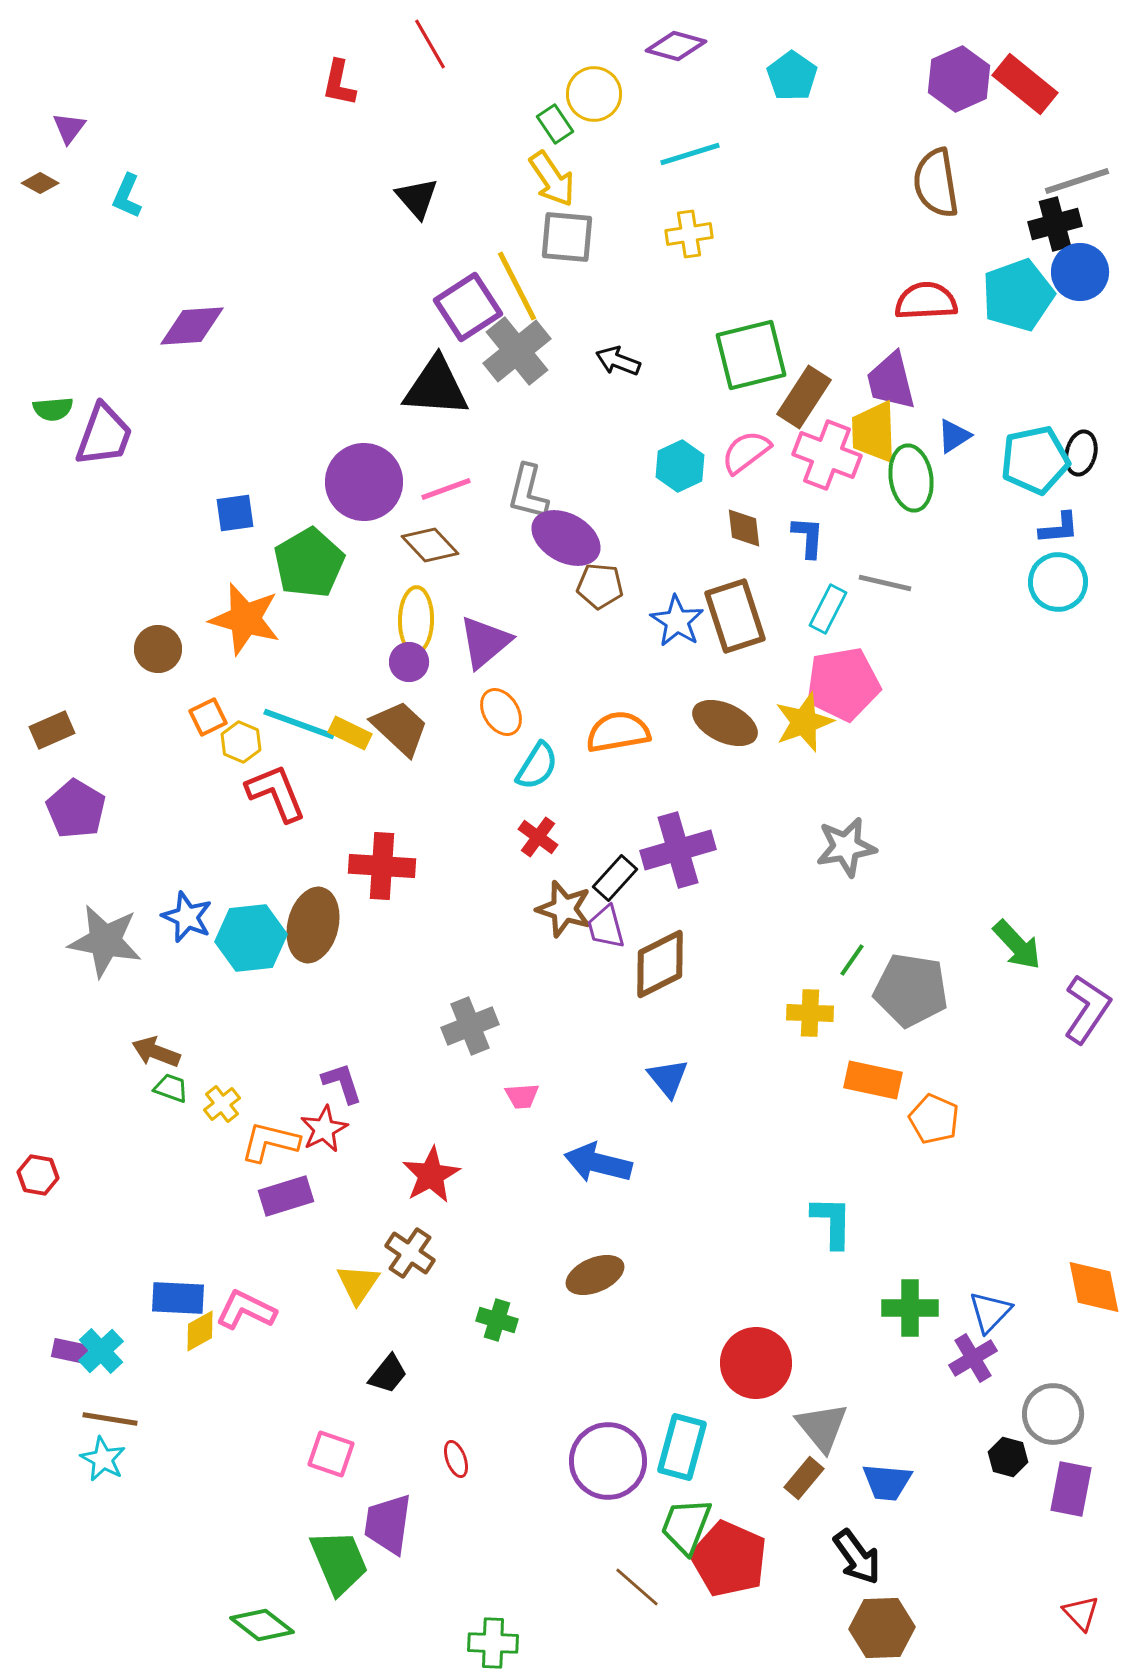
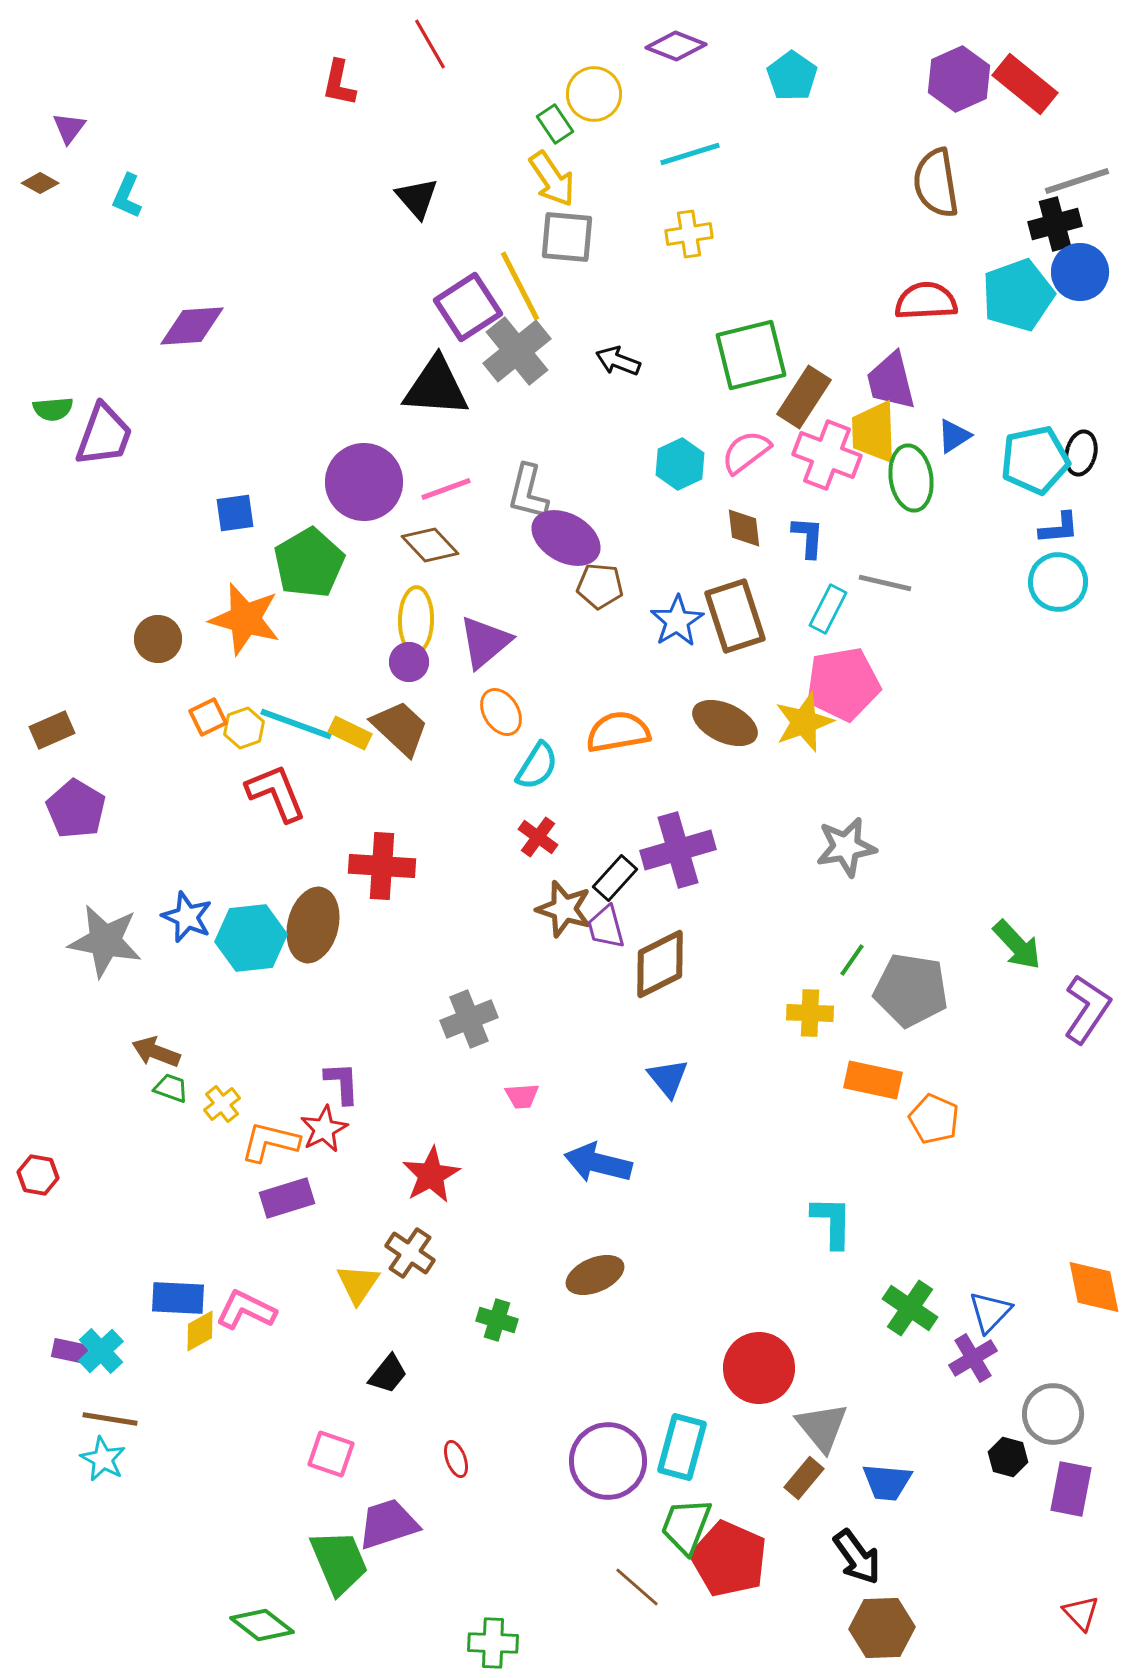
purple diamond at (676, 46): rotated 6 degrees clockwise
yellow line at (517, 286): moved 3 px right
cyan hexagon at (680, 466): moved 2 px up
blue star at (677, 621): rotated 8 degrees clockwise
brown circle at (158, 649): moved 10 px up
cyan line at (299, 724): moved 3 px left
yellow hexagon at (241, 742): moved 3 px right, 14 px up; rotated 18 degrees clockwise
gray cross at (470, 1026): moved 1 px left, 7 px up
purple L-shape at (342, 1083): rotated 15 degrees clockwise
purple rectangle at (286, 1196): moved 1 px right, 2 px down
green cross at (910, 1308): rotated 34 degrees clockwise
red circle at (756, 1363): moved 3 px right, 5 px down
purple trapezoid at (388, 1524): rotated 64 degrees clockwise
